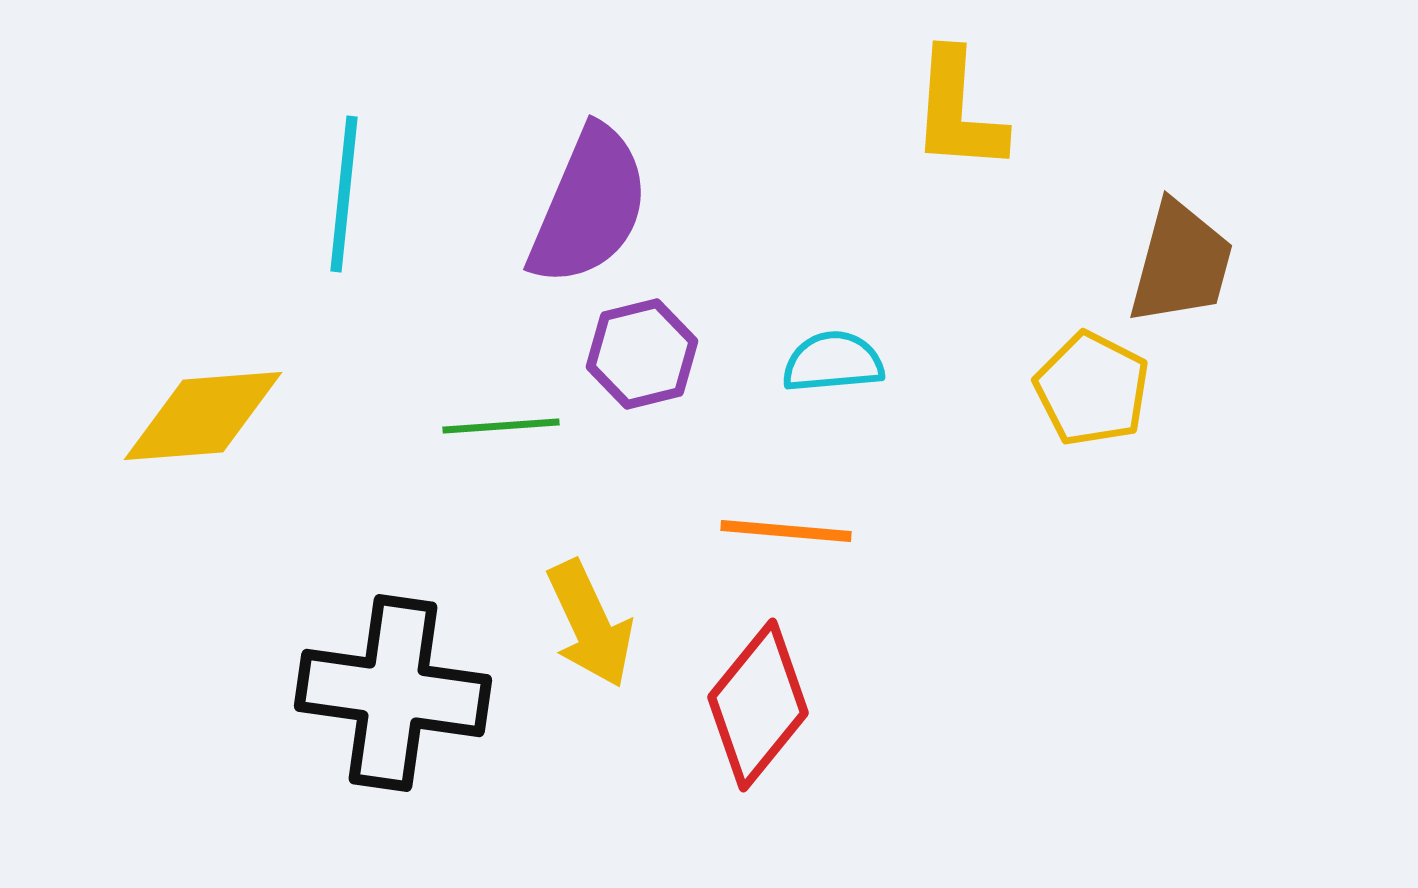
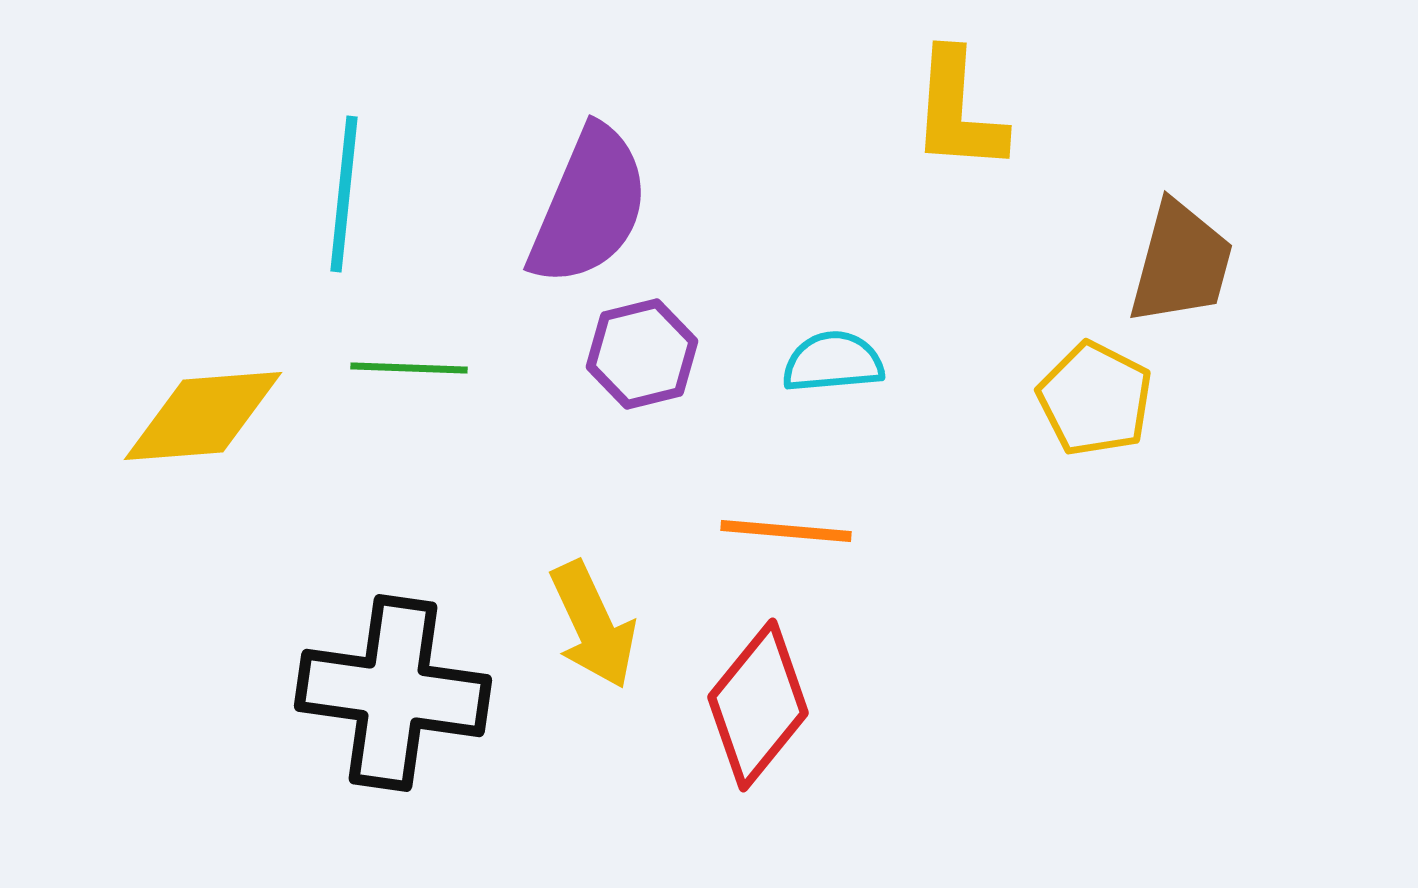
yellow pentagon: moved 3 px right, 10 px down
green line: moved 92 px left, 58 px up; rotated 6 degrees clockwise
yellow arrow: moved 3 px right, 1 px down
